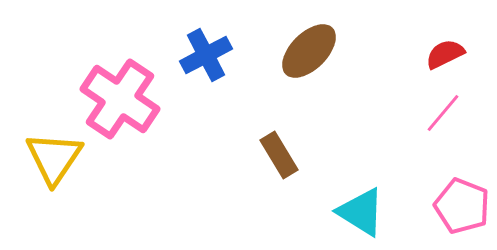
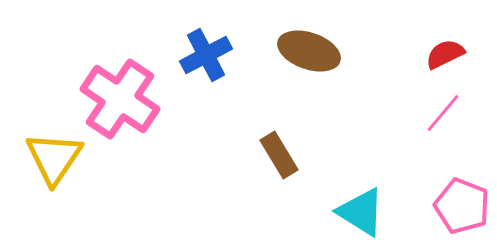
brown ellipse: rotated 64 degrees clockwise
